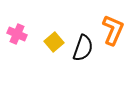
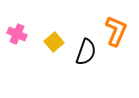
orange L-shape: moved 3 px right, 1 px down
black semicircle: moved 3 px right, 4 px down
